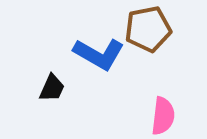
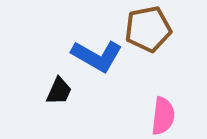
blue L-shape: moved 2 px left, 2 px down
black trapezoid: moved 7 px right, 3 px down
